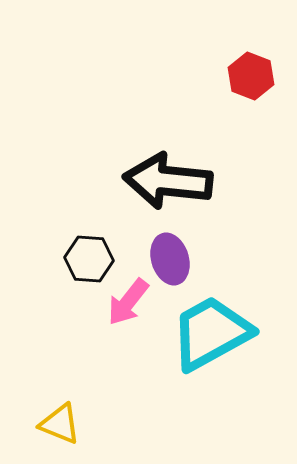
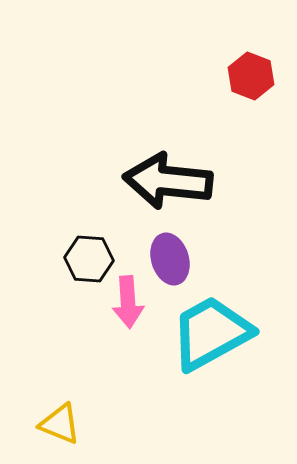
pink arrow: rotated 42 degrees counterclockwise
